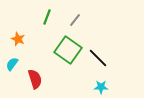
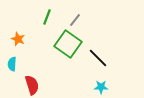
green square: moved 6 px up
cyan semicircle: rotated 32 degrees counterclockwise
red semicircle: moved 3 px left, 6 px down
